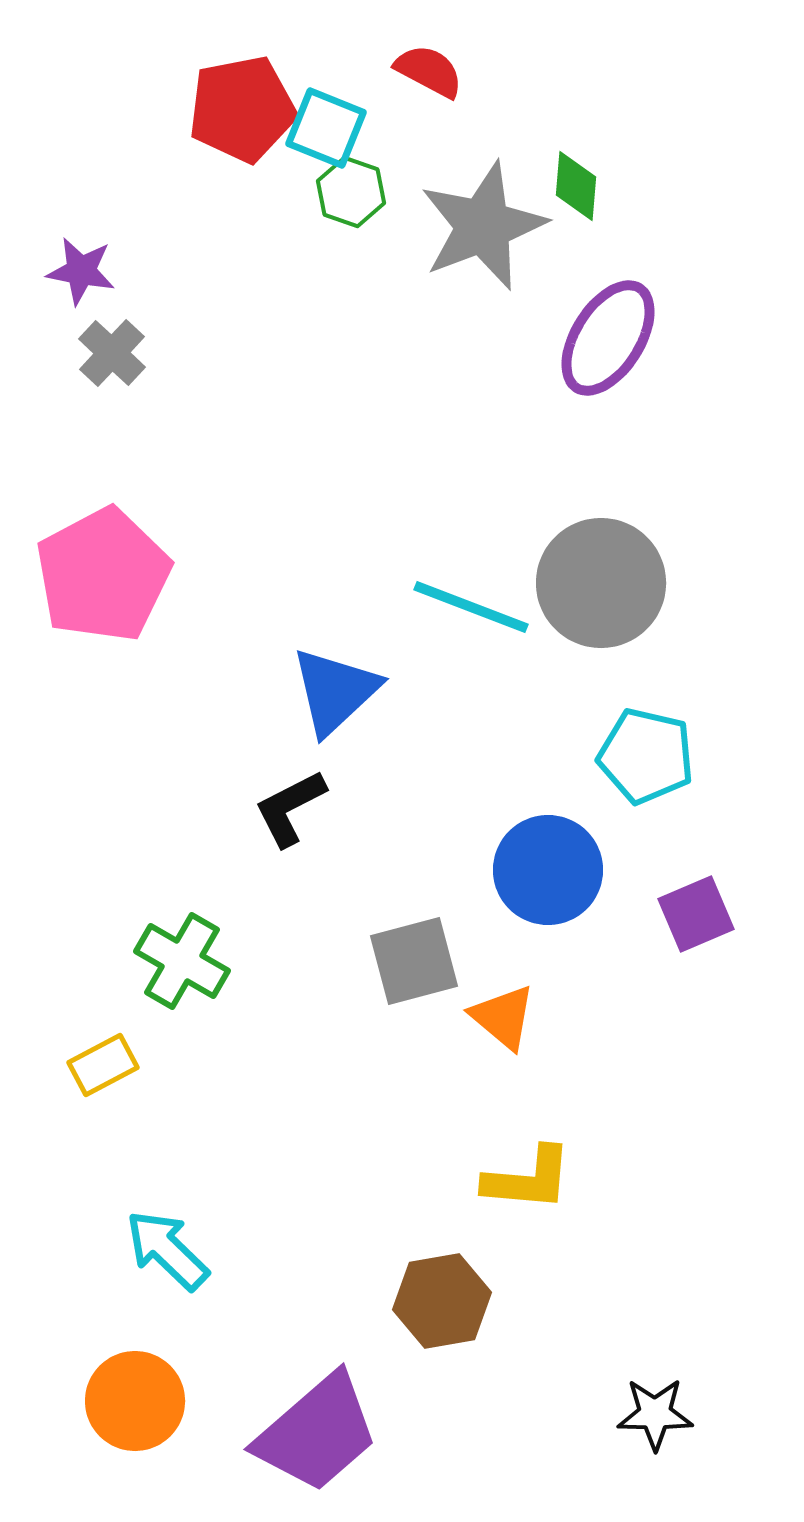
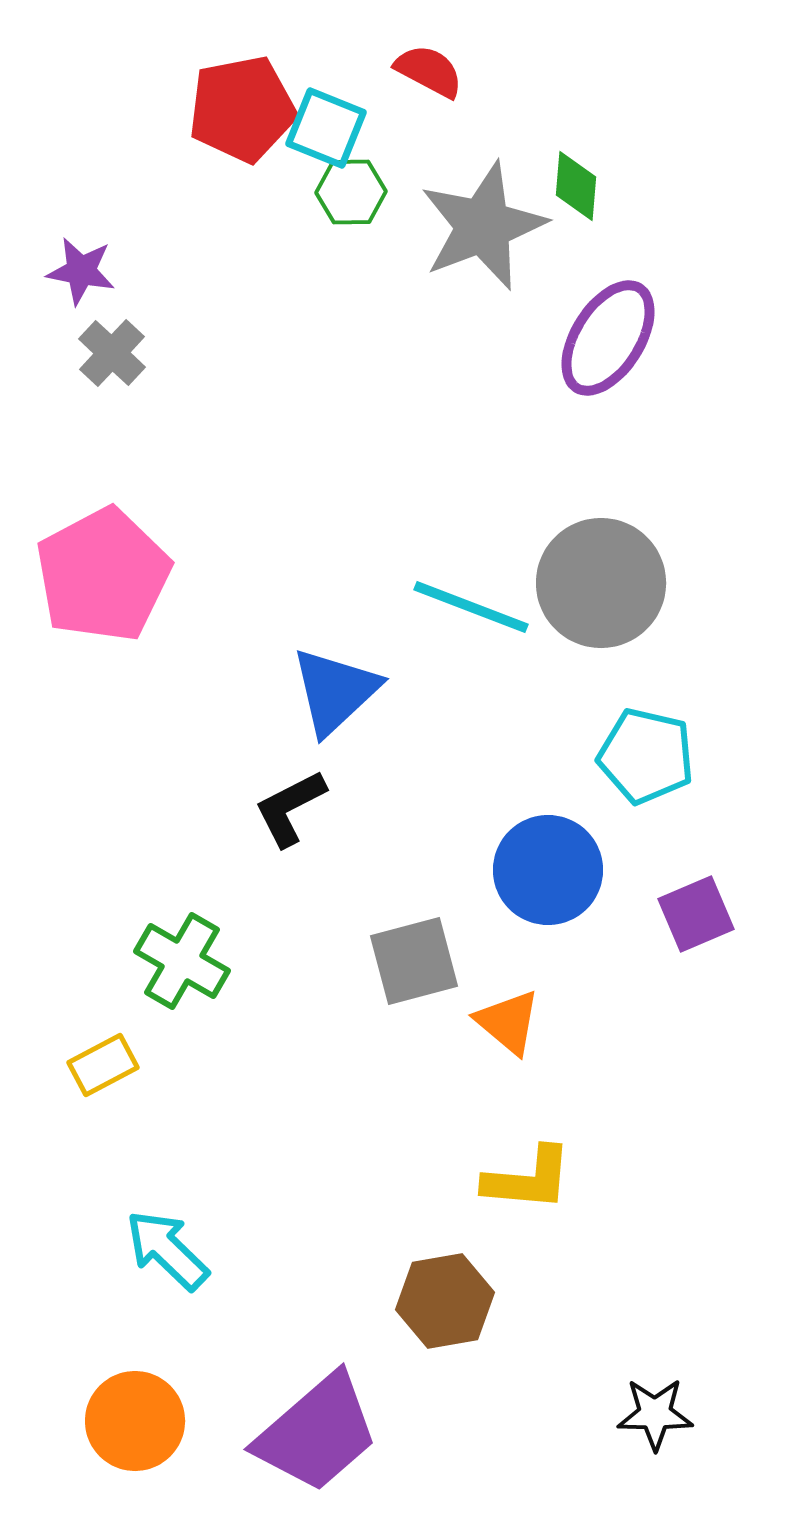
green hexagon: rotated 20 degrees counterclockwise
orange triangle: moved 5 px right, 5 px down
brown hexagon: moved 3 px right
orange circle: moved 20 px down
